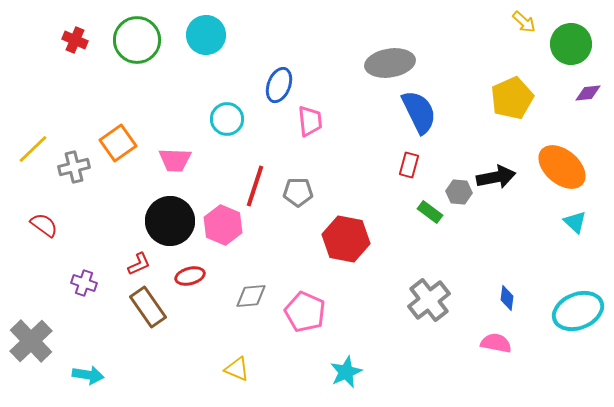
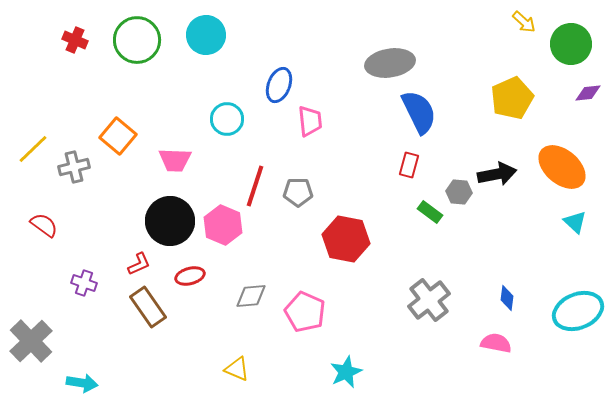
orange square at (118, 143): moved 7 px up; rotated 15 degrees counterclockwise
black arrow at (496, 177): moved 1 px right, 3 px up
cyan arrow at (88, 375): moved 6 px left, 8 px down
